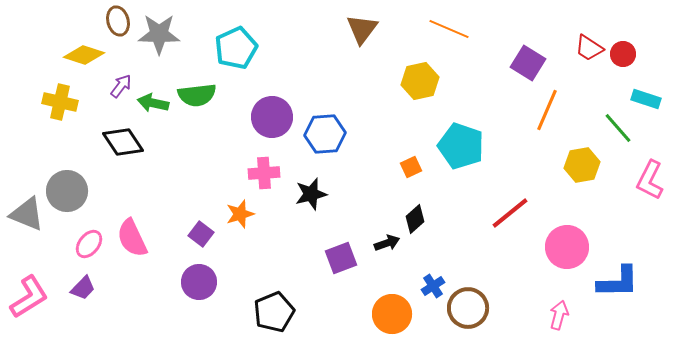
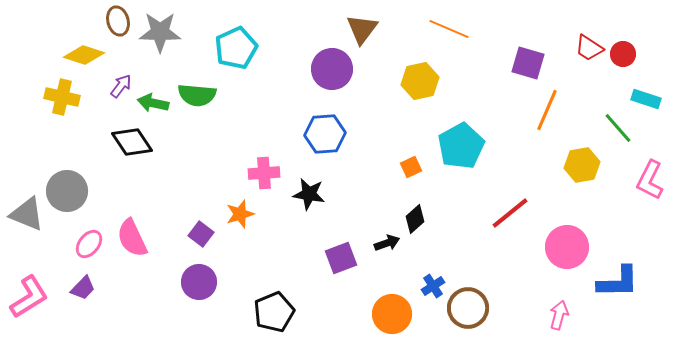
gray star at (159, 34): moved 1 px right, 2 px up
purple square at (528, 63): rotated 16 degrees counterclockwise
green semicircle at (197, 95): rotated 12 degrees clockwise
yellow cross at (60, 102): moved 2 px right, 5 px up
purple circle at (272, 117): moved 60 px right, 48 px up
black diamond at (123, 142): moved 9 px right
cyan pentagon at (461, 146): rotated 24 degrees clockwise
black star at (311, 194): moved 2 px left; rotated 24 degrees clockwise
